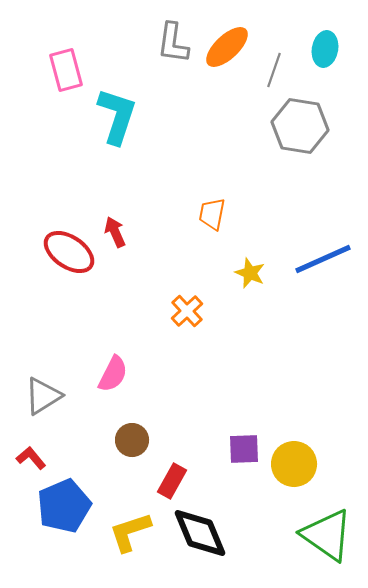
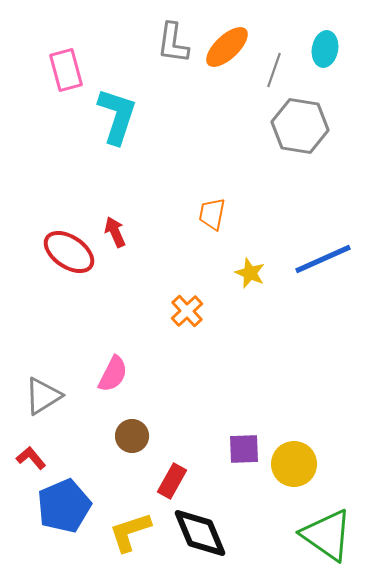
brown circle: moved 4 px up
